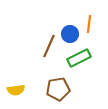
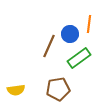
green rectangle: rotated 10 degrees counterclockwise
